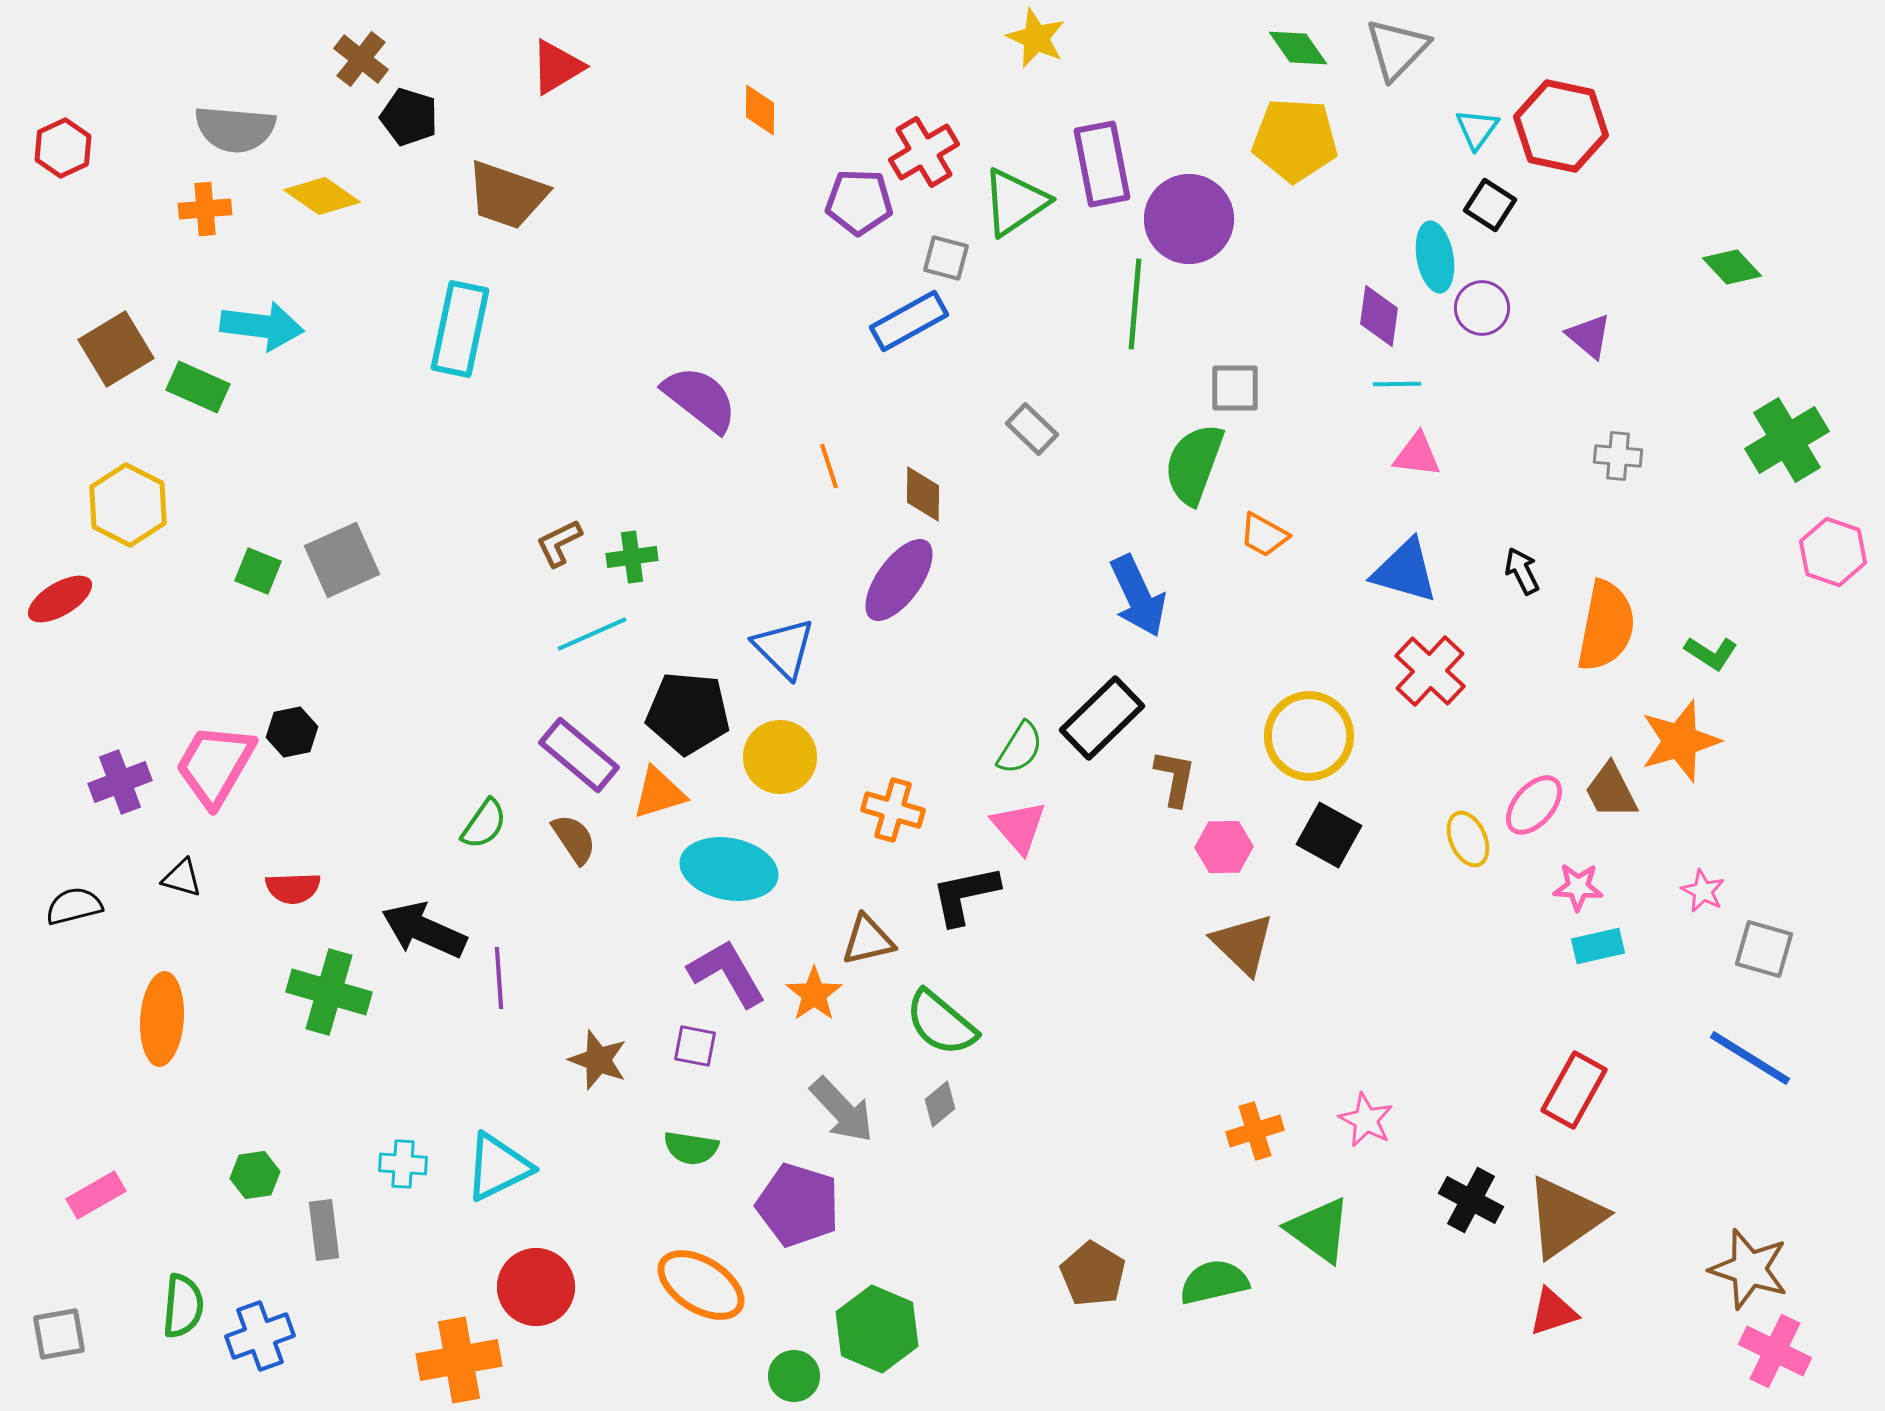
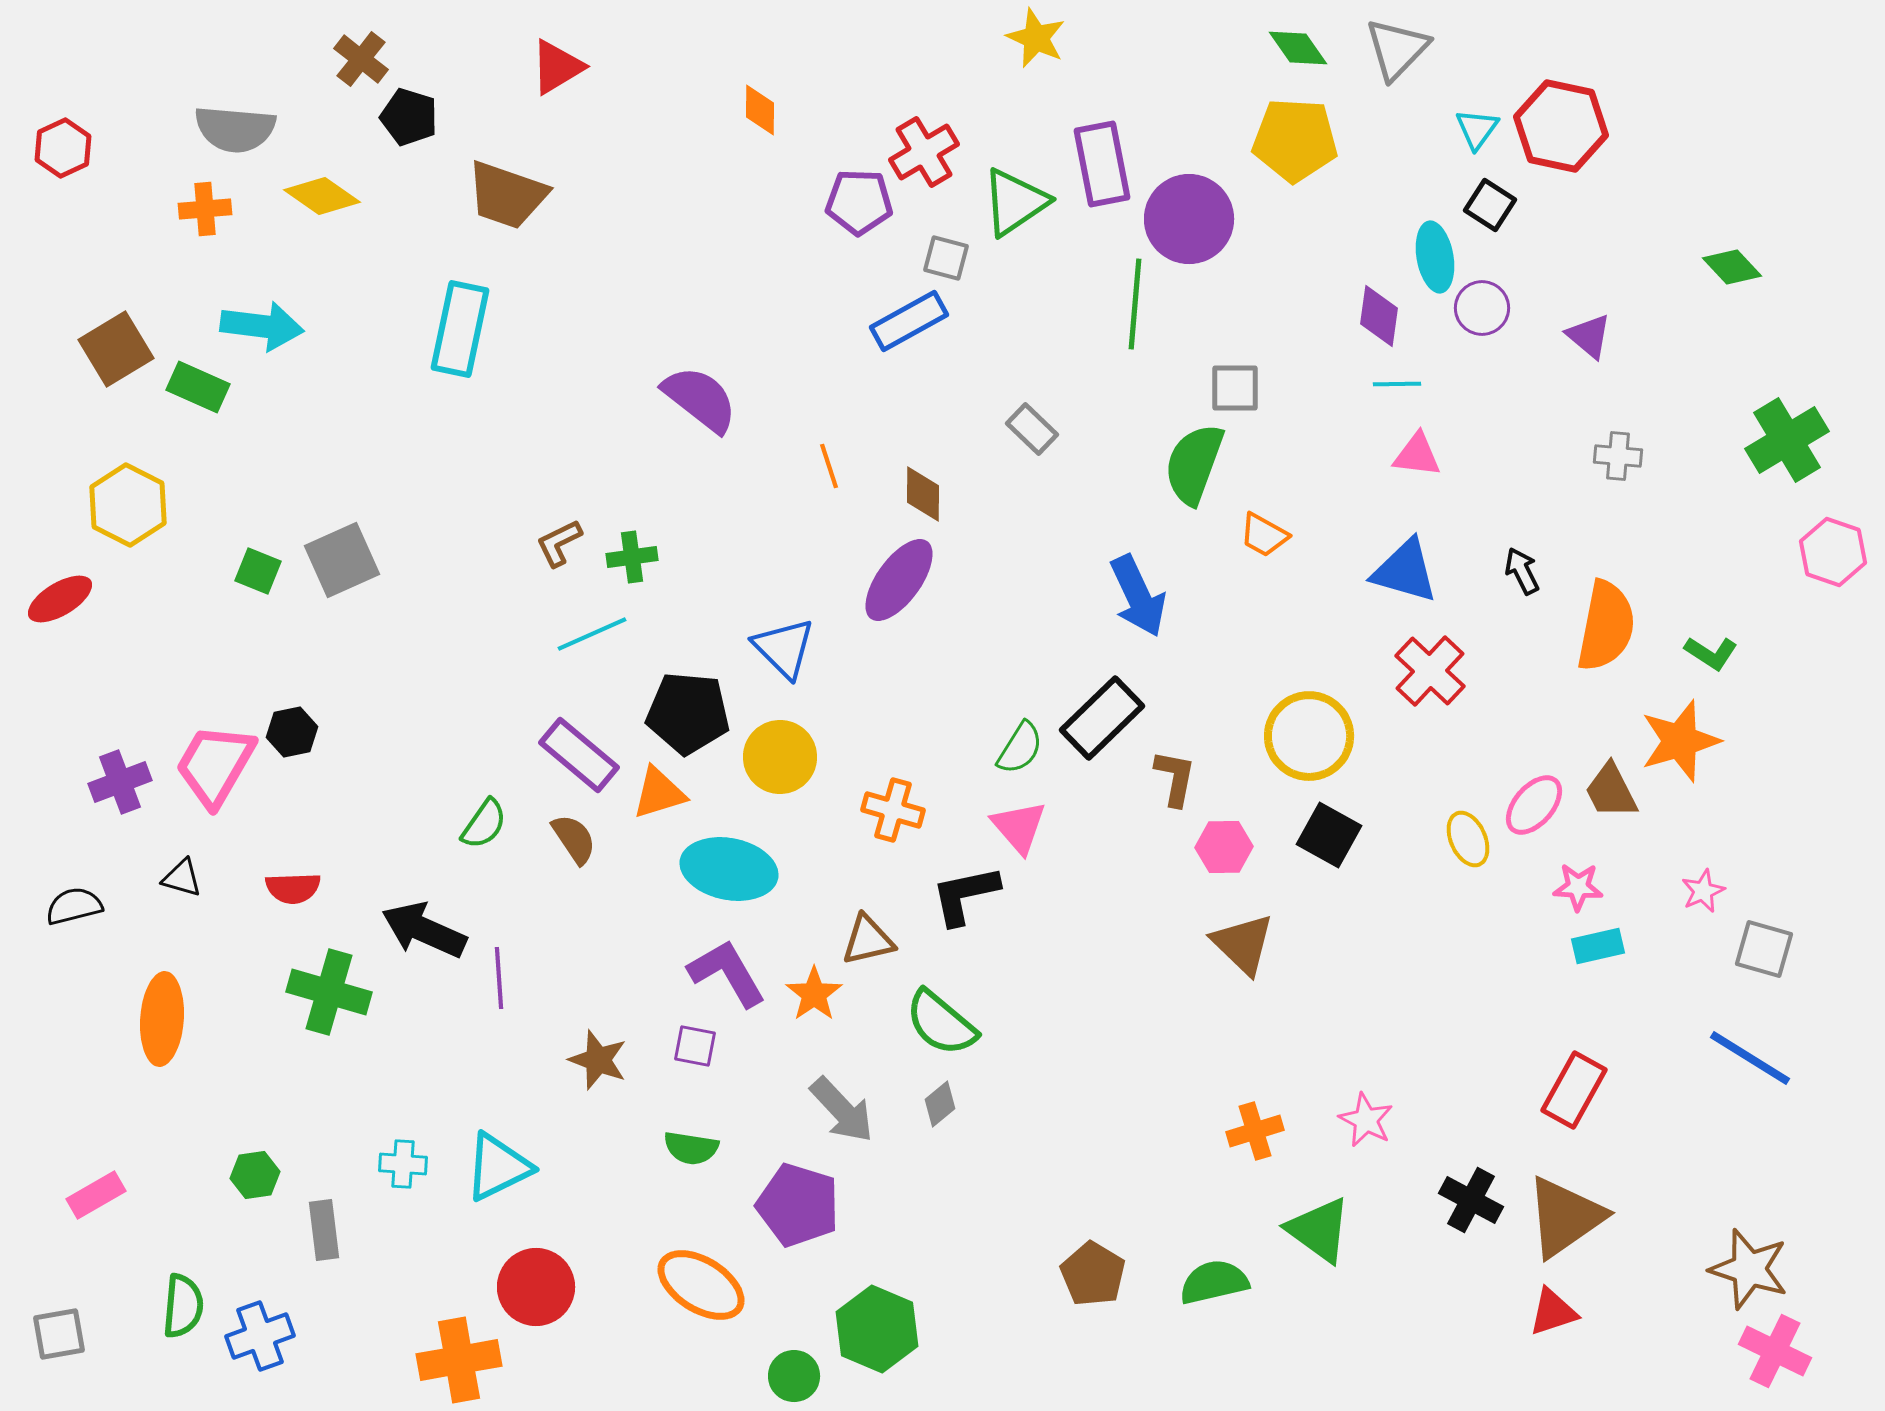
pink star at (1703, 891): rotated 21 degrees clockwise
